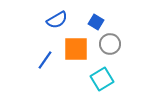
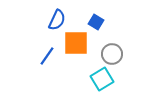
blue semicircle: rotated 35 degrees counterclockwise
gray circle: moved 2 px right, 10 px down
orange square: moved 6 px up
blue line: moved 2 px right, 4 px up
